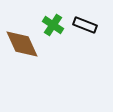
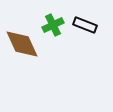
green cross: rotated 30 degrees clockwise
